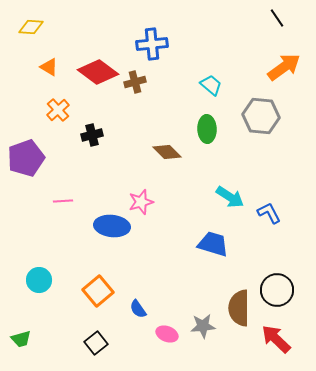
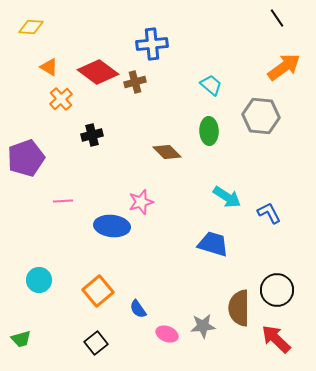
orange cross: moved 3 px right, 11 px up
green ellipse: moved 2 px right, 2 px down
cyan arrow: moved 3 px left
